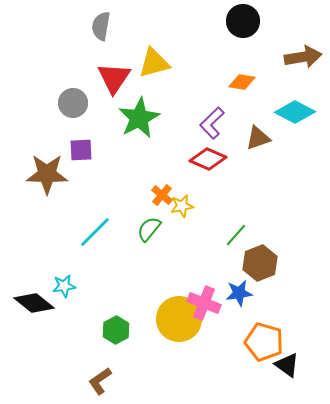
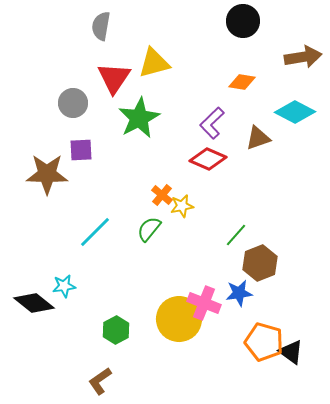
black triangle: moved 4 px right, 13 px up
